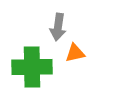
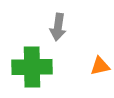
orange triangle: moved 25 px right, 13 px down
